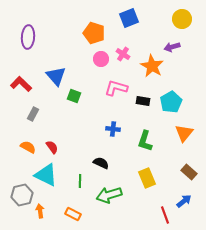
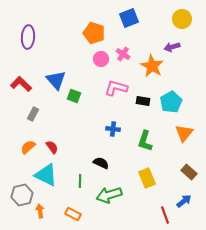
blue triangle: moved 4 px down
orange semicircle: rotated 70 degrees counterclockwise
